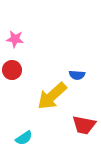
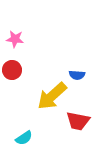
red trapezoid: moved 6 px left, 4 px up
